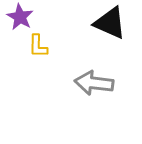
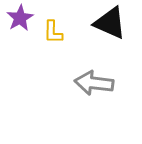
purple star: moved 1 px down; rotated 12 degrees clockwise
yellow L-shape: moved 15 px right, 14 px up
